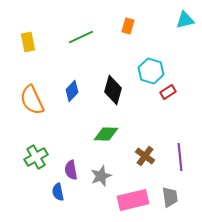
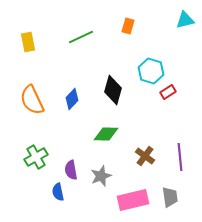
blue diamond: moved 8 px down
